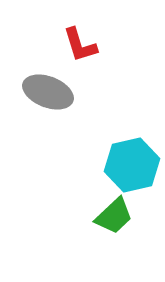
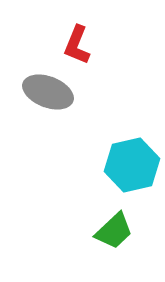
red L-shape: moved 3 px left; rotated 39 degrees clockwise
green trapezoid: moved 15 px down
